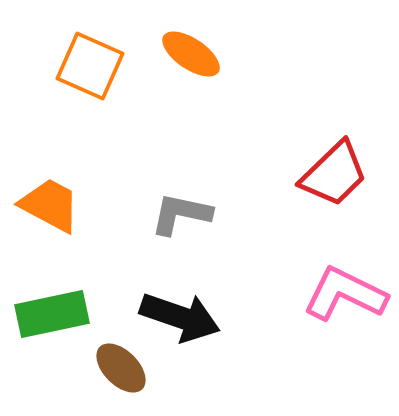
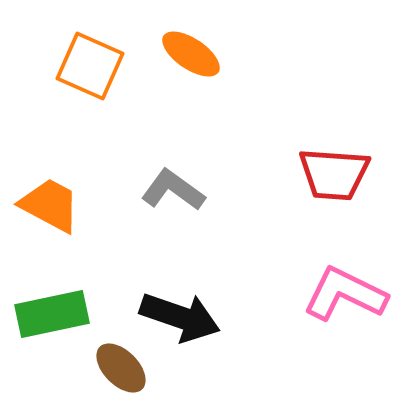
red trapezoid: rotated 48 degrees clockwise
gray L-shape: moved 8 px left, 24 px up; rotated 24 degrees clockwise
